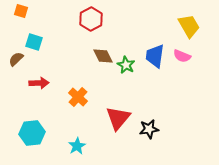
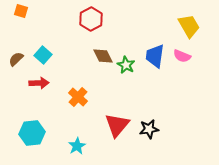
cyan square: moved 9 px right, 13 px down; rotated 24 degrees clockwise
red triangle: moved 1 px left, 7 px down
